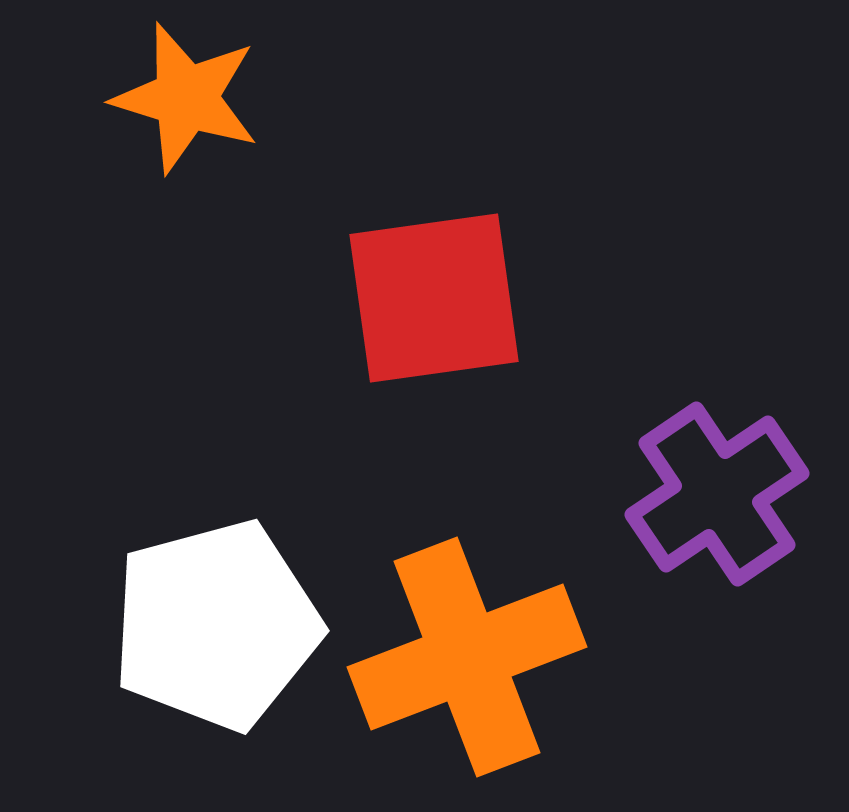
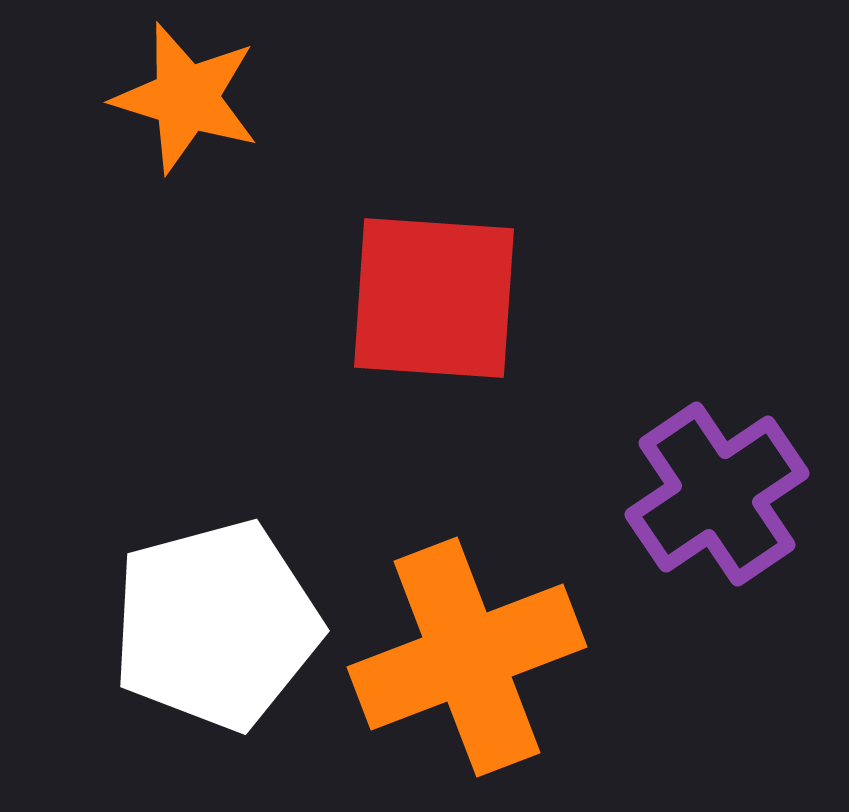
red square: rotated 12 degrees clockwise
